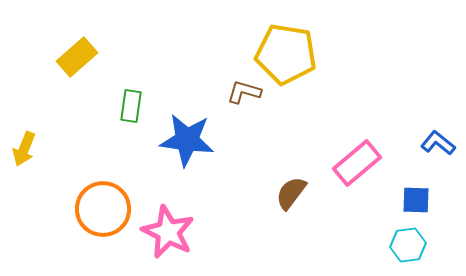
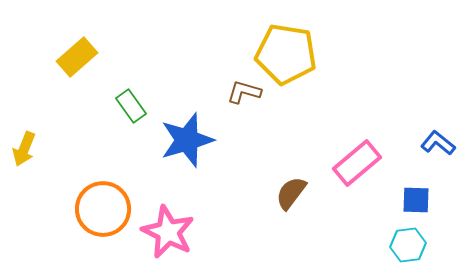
green rectangle: rotated 44 degrees counterclockwise
blue star: rotated 24 degrees counterclockwise
